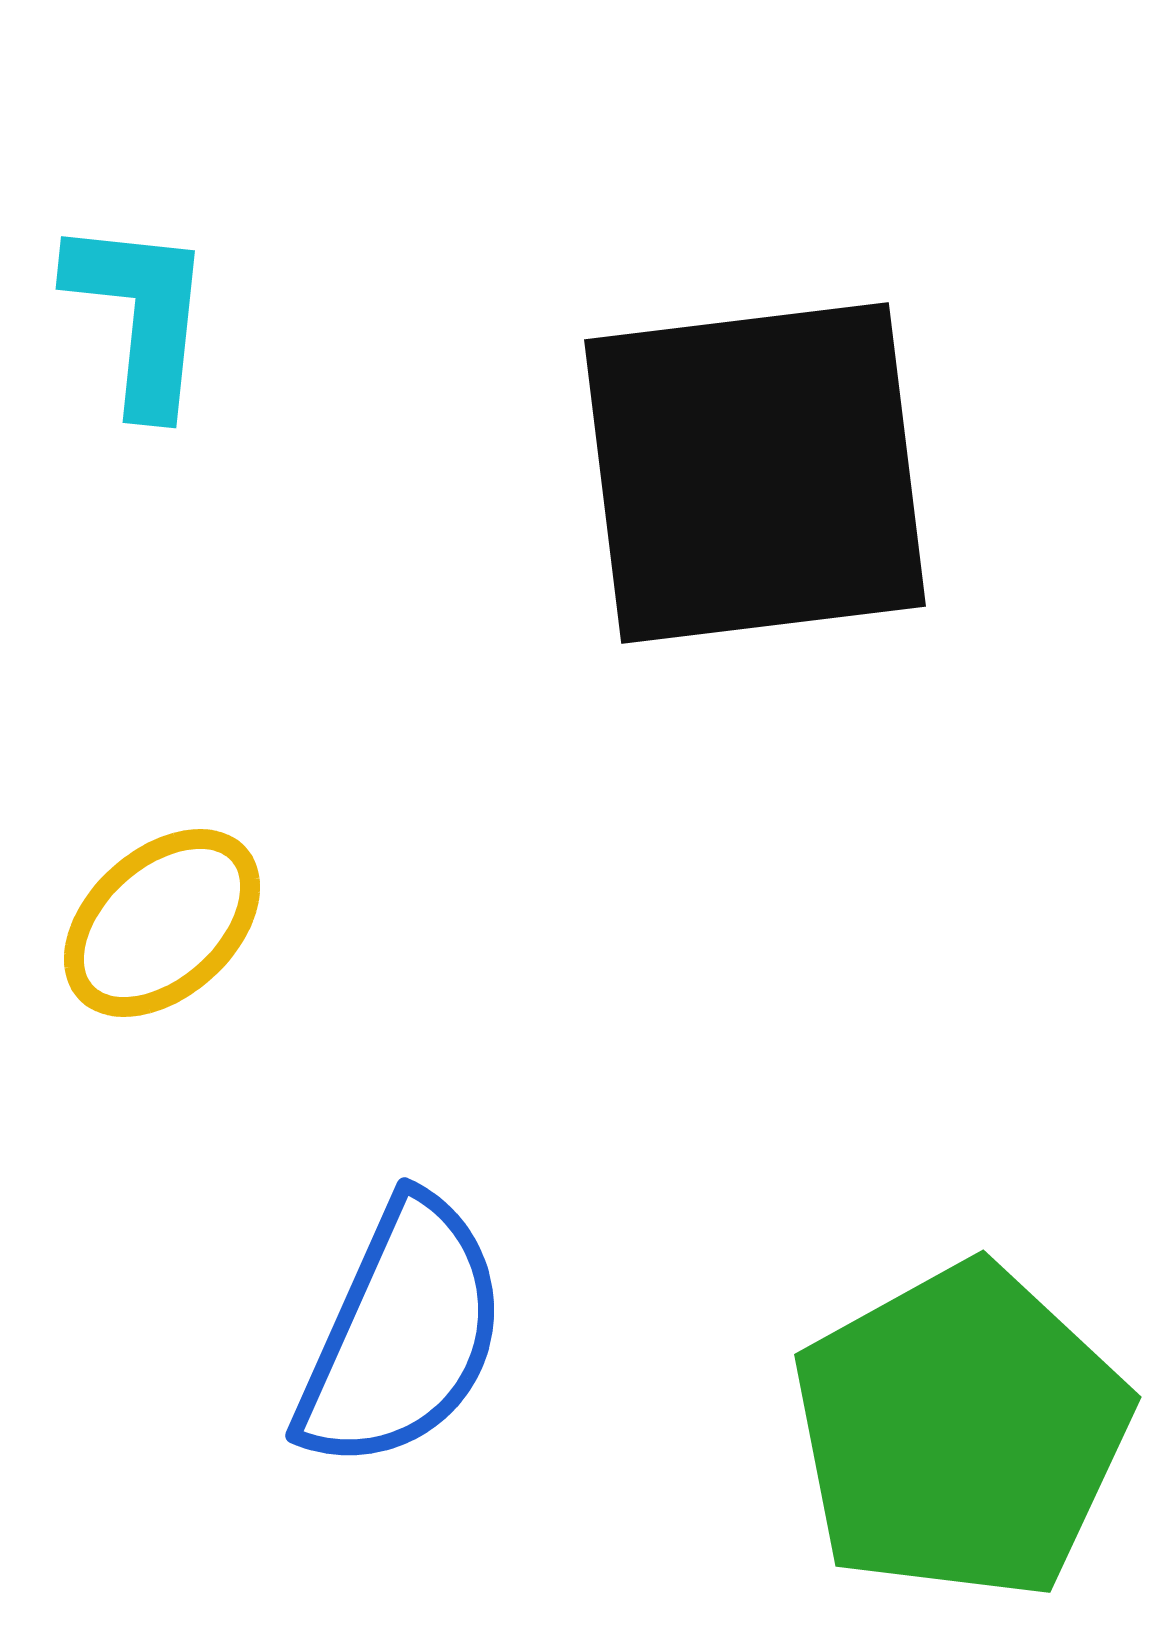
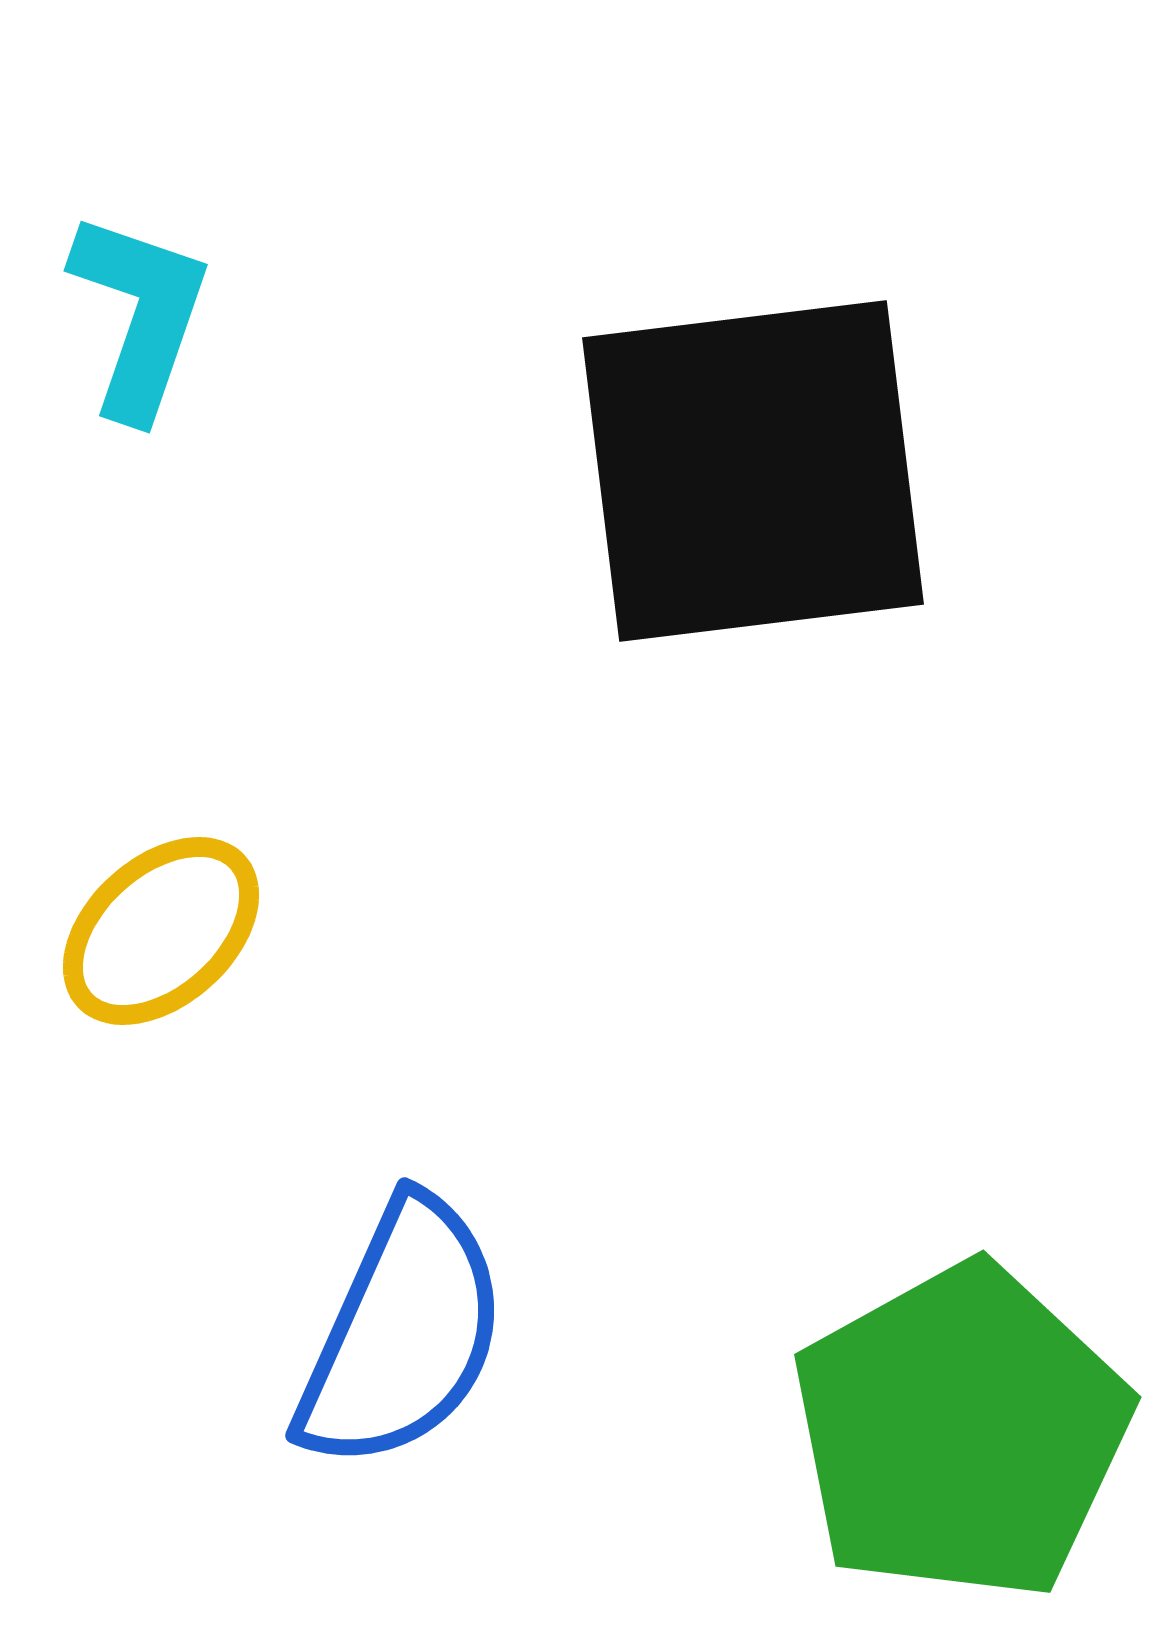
cyan L-shape: rotated 13 degrees clockwise
black square: moved 2 px left, 2 px up
yellow ellipse: moved 1 px left, 8 px down
